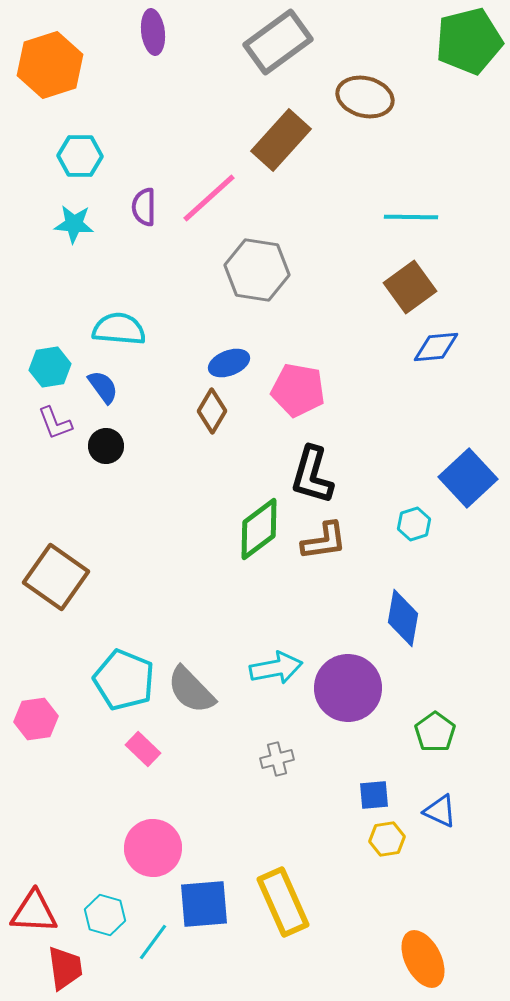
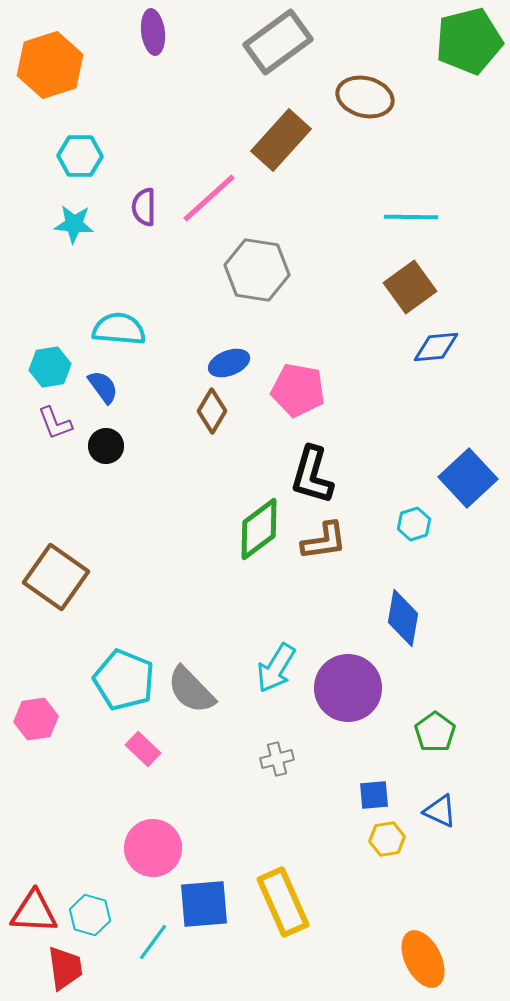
cyan arrow at (276, 668): rotated 132 degrees clockwise
cyan hexagon at (105, 915): moved 15 px left
